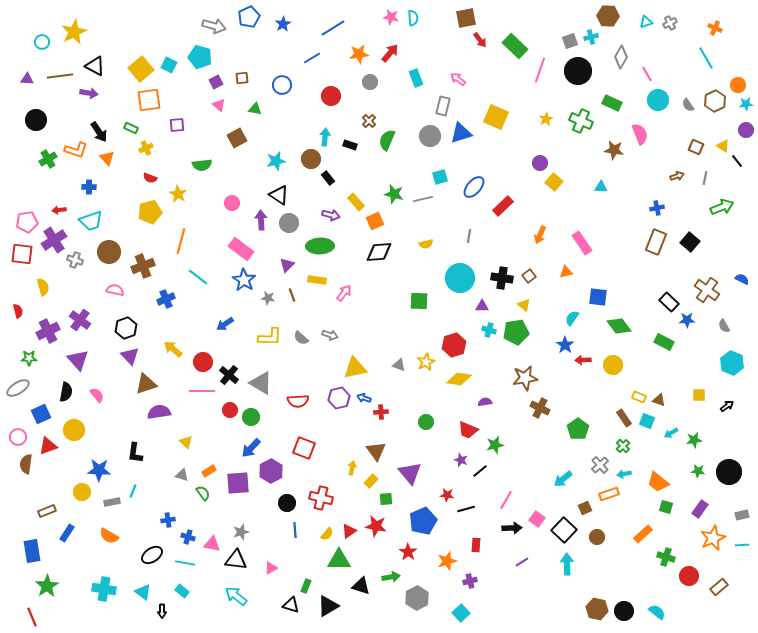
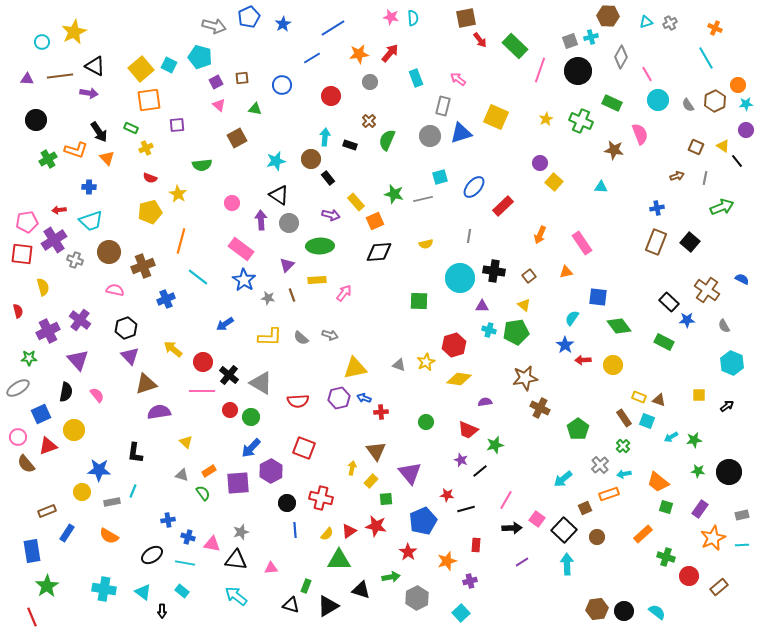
black cross at (502, 278): moved 8 px left, 7 px up
yellow rectangle at (317, 280): rotated 12 degrees counterclockwise
cyan arrow at (671, 433): moved 4 px down
brown semicircle at (26, 464): rotated 48 degrees counterclockwise
pink triangle at (271, 568): rotated 24 degrees clockwise
black triangle at (361, 586): moved 4 px down
brown hexagon at (597, 609): rotated 20 degrees counterclockwise
